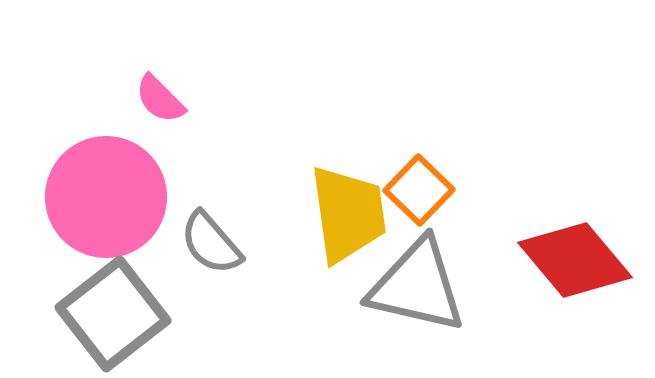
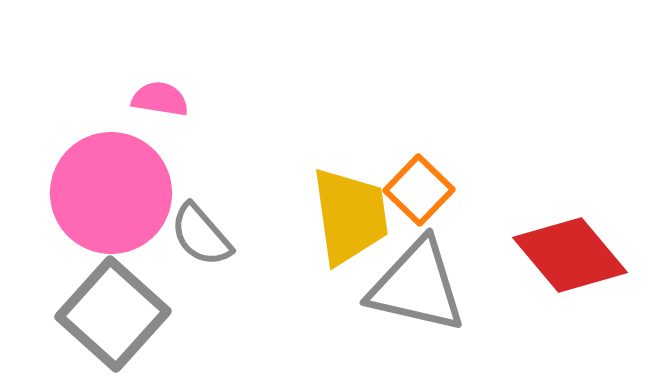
pink semicircle: rotated 144 degrees clockwise
pink circle: moved 5 px right, 4 px up
yellow trapezoid: moved 2 px right, 2 px down
gray semicircle: moved 10 px left, 8 px up
red diamond: moved 5 px left, 5 px up
gray square: rotated 10 degrees counterclockwise
